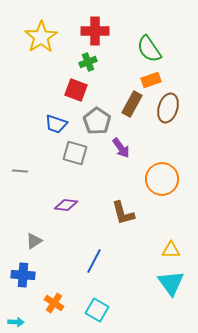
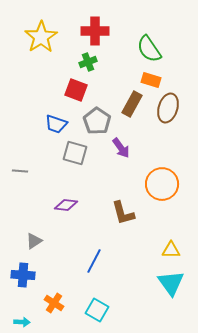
orange rectangle: rotated 36 degrees clockwise
orange circle: moved 5 px down
cyan arrow: moved 6 px right
